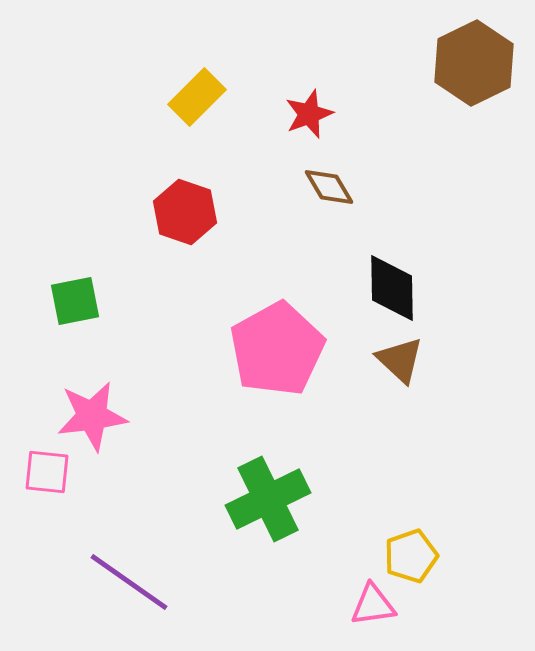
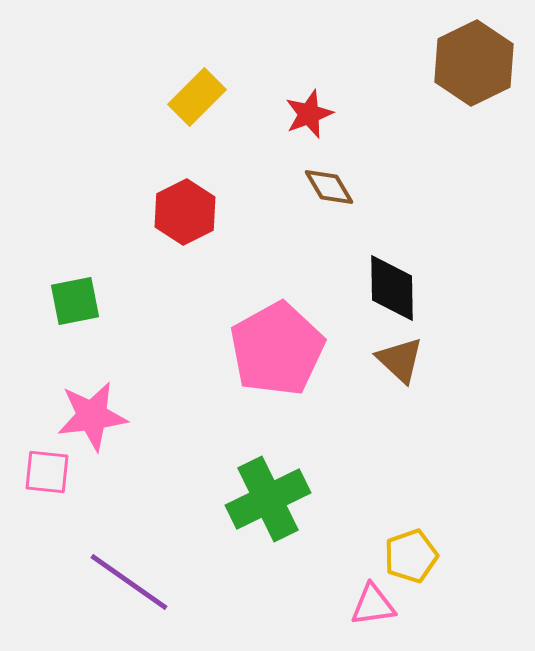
red hexagon: rotated 14 degrees clockwise
